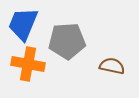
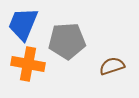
brown semicircle: rotated 30 degrees counterclockwise
